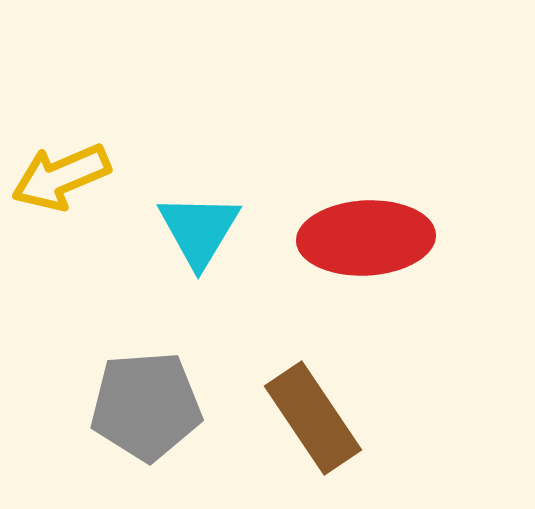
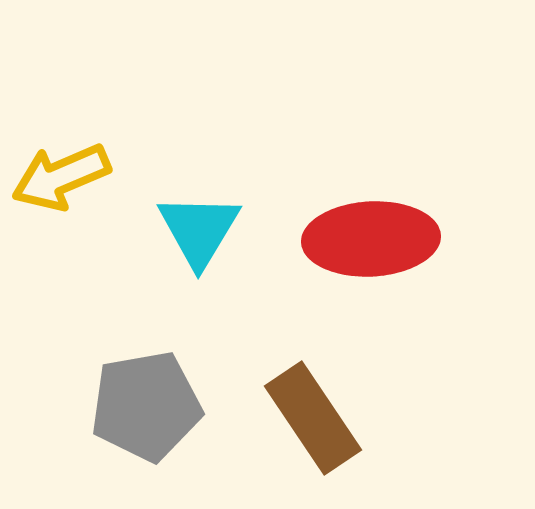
red ellipse: moved 5 px right, 1 px down
gray pentagon: rotated 6 degrees counterclockwise
